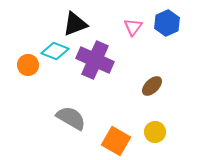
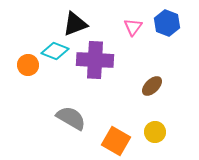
blue hexagon: rotated 15 degrees counterclockwise
purple cross: rotated 21 degrees counterclockwise
